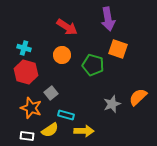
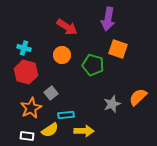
purple arrow: rotated 20 degrees clockwise
orange star: rotated 25 degrees clockwise
cyan rectangle: rotated 21 degrees counterclockwise
